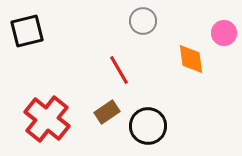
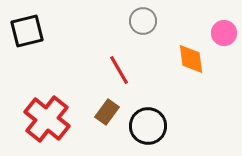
brown rectangle: rotated 20 degrees counterclockwise
